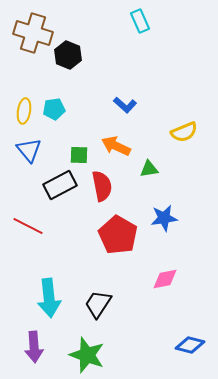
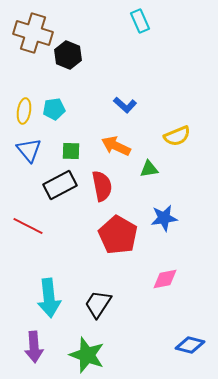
yellow semicircle: moved 7 px left, 4 px down
green square: moved 8 px left, 4 px up
